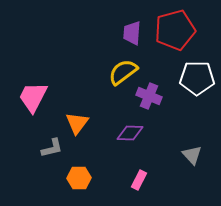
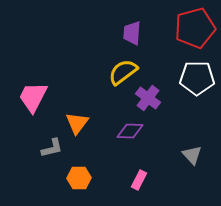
red pentagon: moved 20 px right, 2 px up
purple cross: moved 1 px left, 2 px down; rotated 15 degrees clockwise
purple diamond: moved 2 px up
